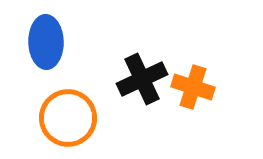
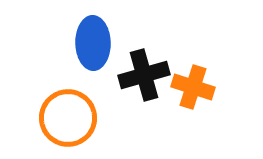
blue ellipse: moved 47 px right, 1 px down
black cross: moved 2 px right, 4 px up; rotated 9 degrees clockwise
